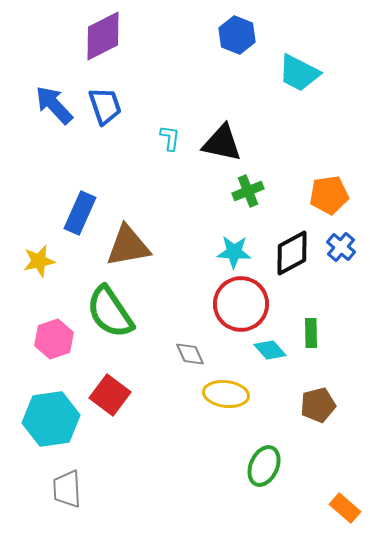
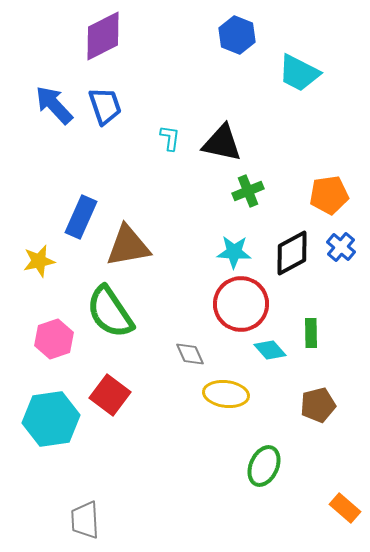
blue rectangle: moved 1 px right, 4 px down
gray trapezoid: moved 18 px right, 31 px down
